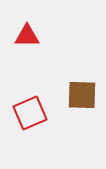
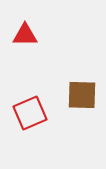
red triangle: moved 2 px left, 1 px up
